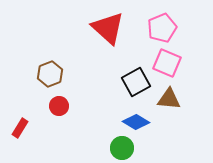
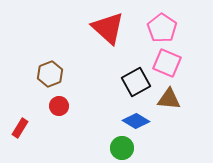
pink pentagon: rotated 16 degrees counterclockwise
blue diamond: moved 1 px up
